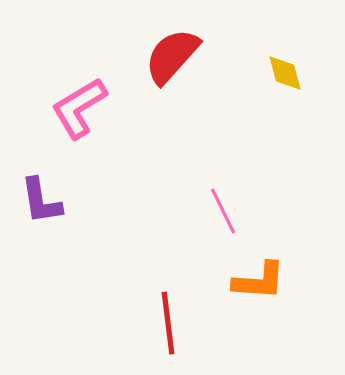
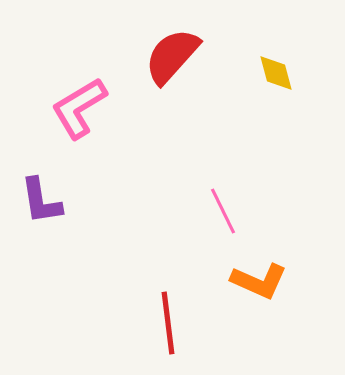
yellow diamond: moved 9 px left
orange L-shape: rotated 20 degrees clockwise
